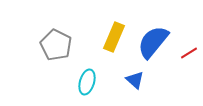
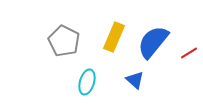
gray pentagon: moved 8 px right, 4 px up
